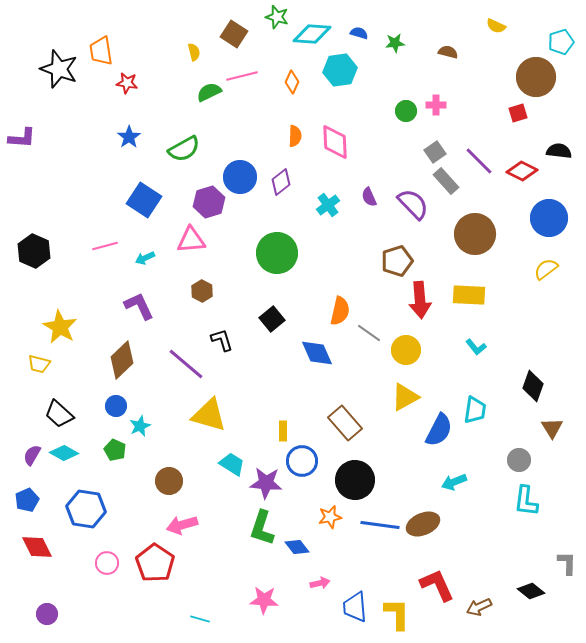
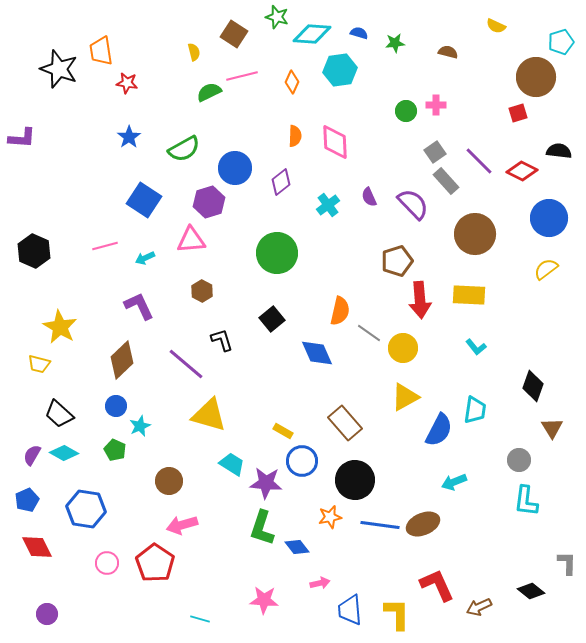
blue circle at (240, 177): moved 5 px left, 9 px up
yellow circle at (406, 350): moved 3 px left, 2 px up
yellow rectangle at (283, 431): rotated 60 degrees counterclockwise
blue trapezoid at (355, 607): moved 5 px left, 3 px down
